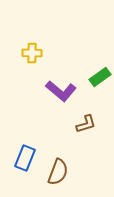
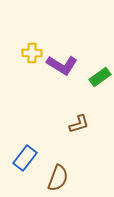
purple L-shape: moved 1 px right, 26 px up; rotated 8 degrees counterclockwise
brown L-shape: moved 7 px left
blue rectangle: rotated 15 degrees clockwise
brown semicircle: moved 6 px down
